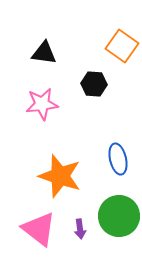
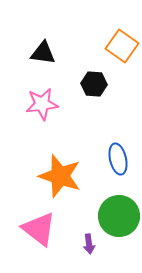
black triangle: moved 1 px left
purple arrow: moved 9 px right, 15 px down
